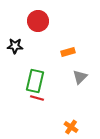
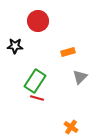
green rectangle: rotated 20 degrees clockwise
